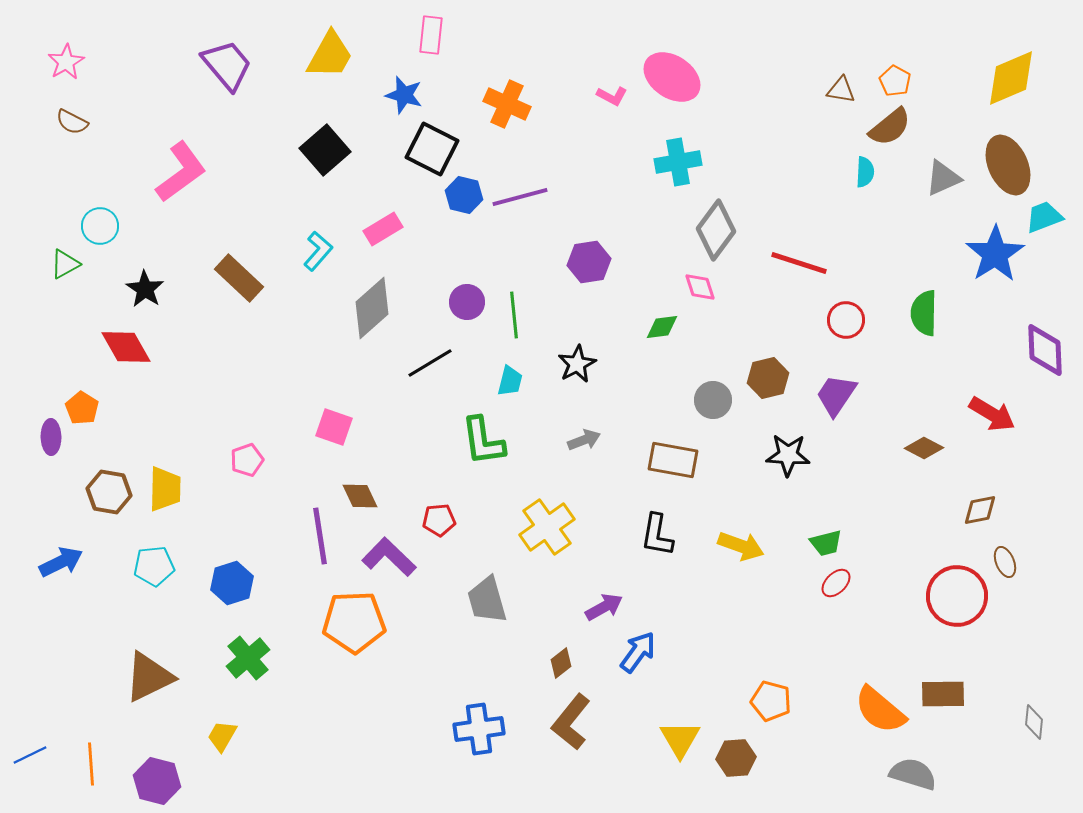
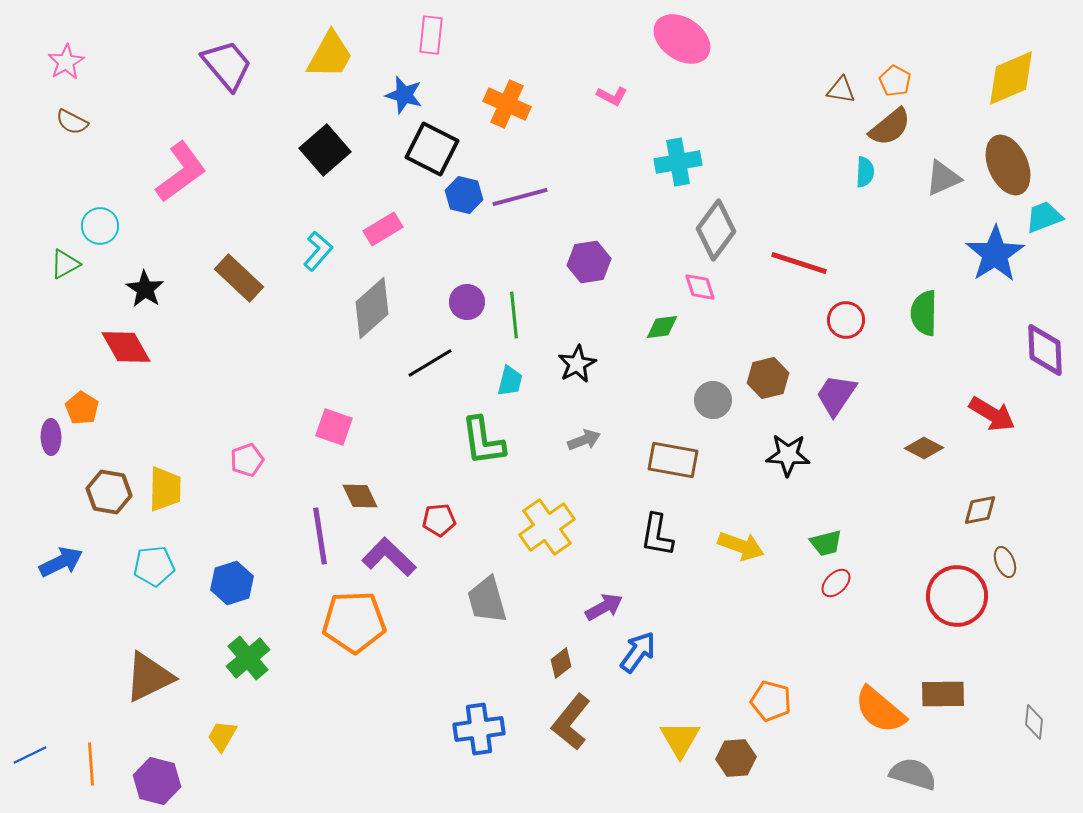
pink ellipse at (672, 77): moved 10 px right, 38 px up
